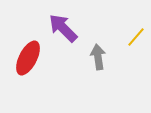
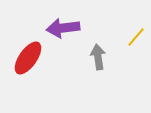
purple arrow: rotated 52 degrees counterclockwise
red ellipse: rotated 8 degrees clockwise
